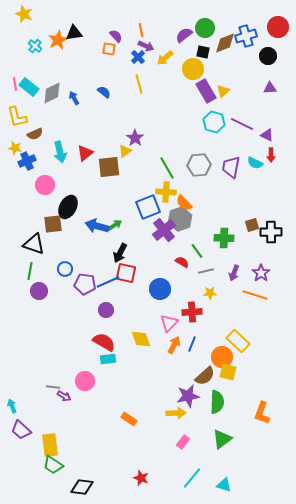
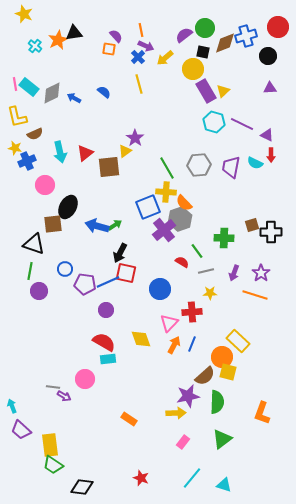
blue arrow at (74, 98): rotated 32 degrees counterclockwise
pink circle at (85, 381): moved 2 px up
